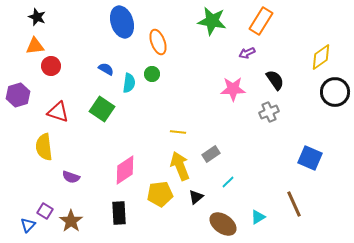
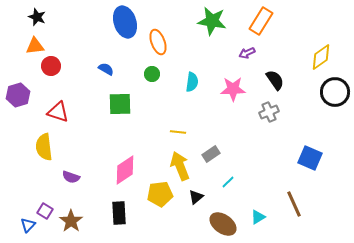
blue ellipse: moved 3 px right
cyan semicircle: moved 63 px right, 1 px up
green square: moved 18 px right, 5 px up; rotated 35 degrees counterclockwise
